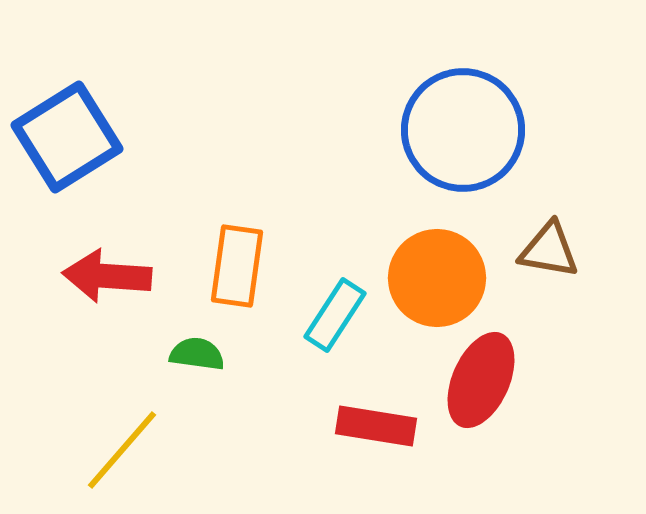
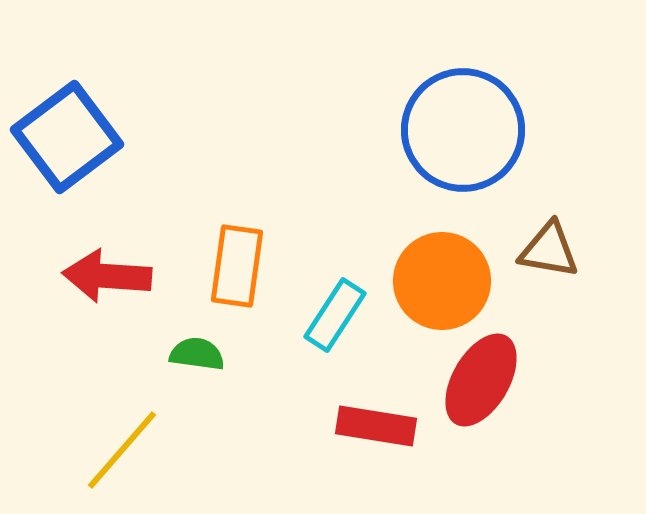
blue square: rotated 5 degrees counterclockwise
orange circle: moved 5 px right, 3 px down
red ellipse: rotated 6 degrees clockwise
